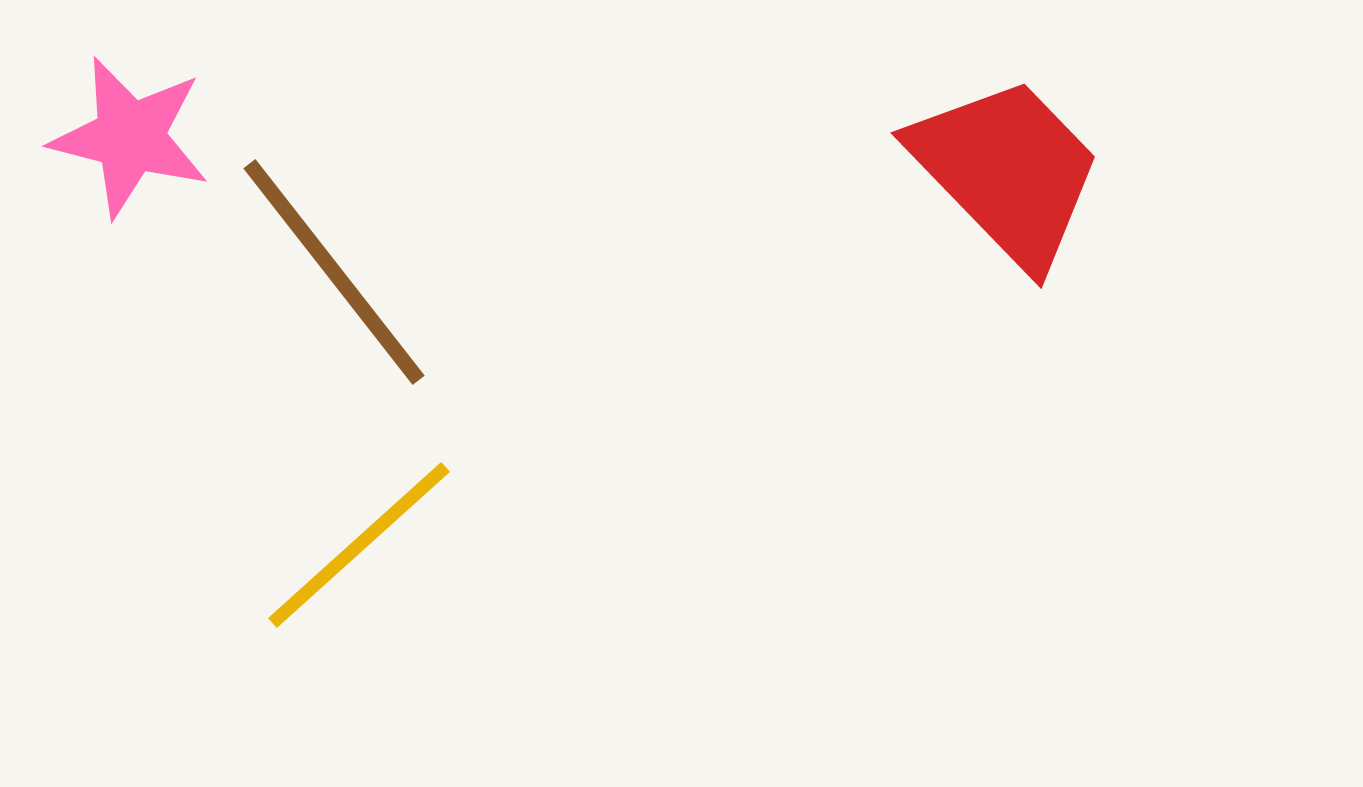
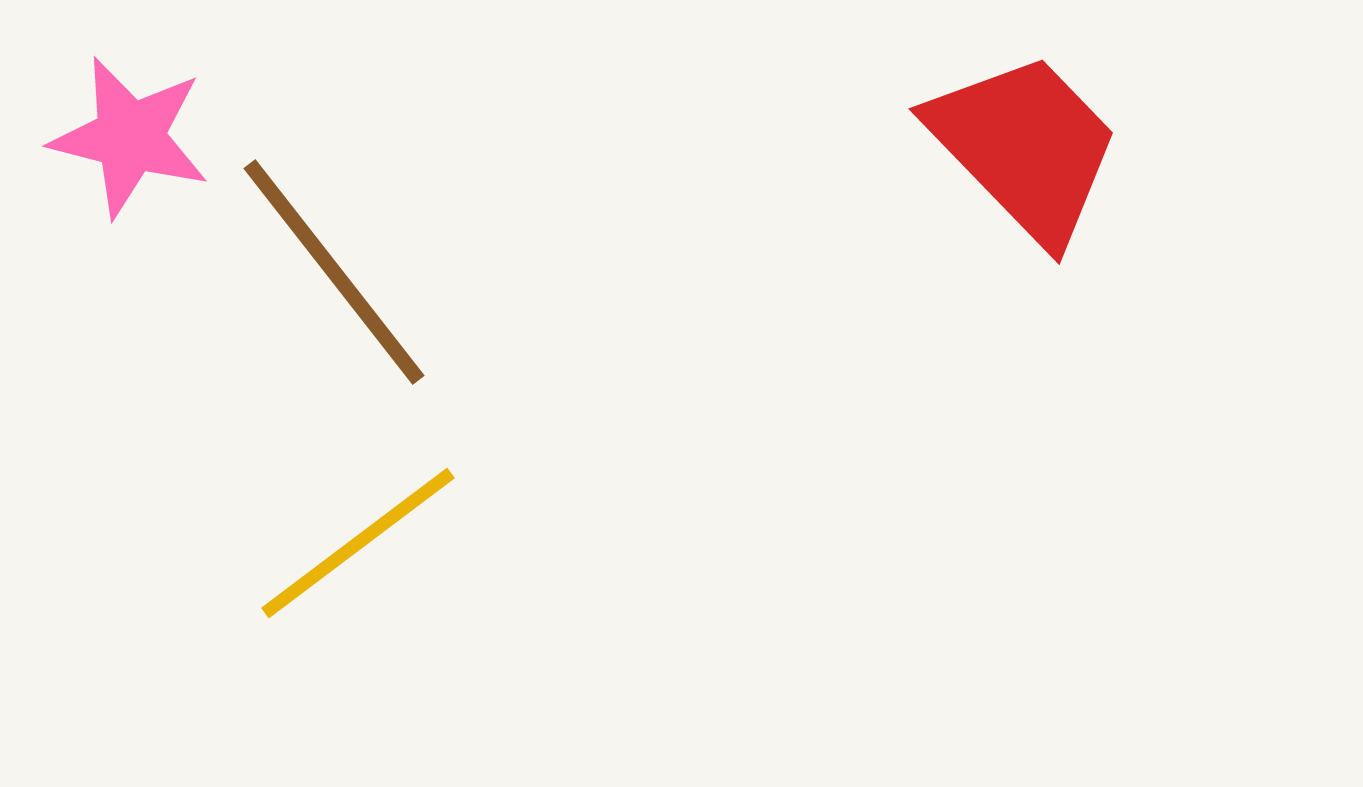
red trapezoid: moved 18 px right, 24 px up
yellow line: moved 1 px left, 2 px up; rotated 5 degrees clockwise
